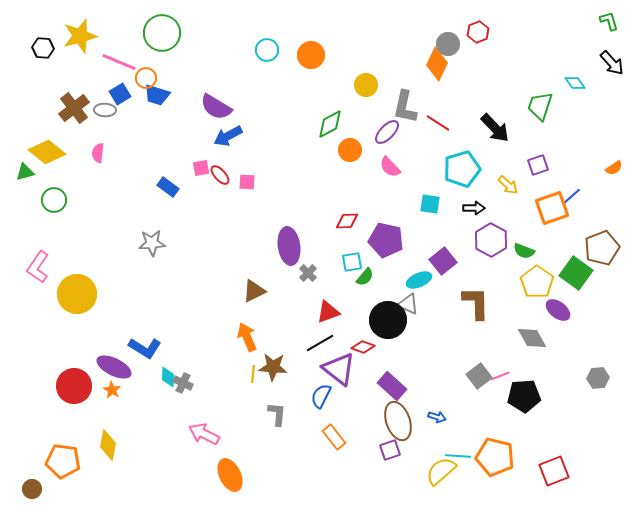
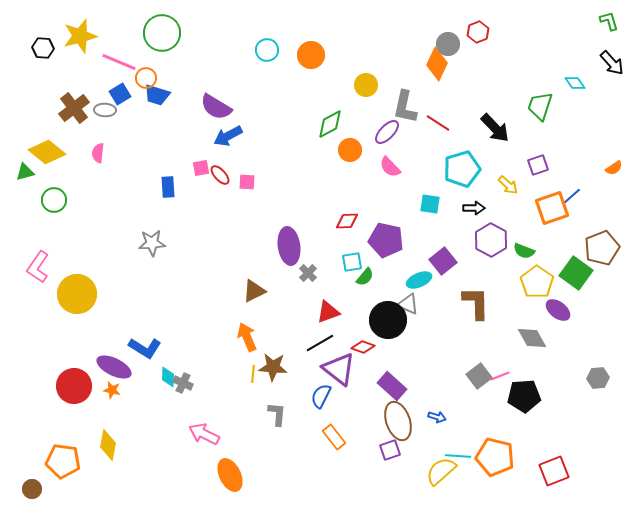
blue rectangle at (168, 187): rotated 50 degrees clockwise
orange star at (112, 390): rotated 18 degrees counterclockwise
